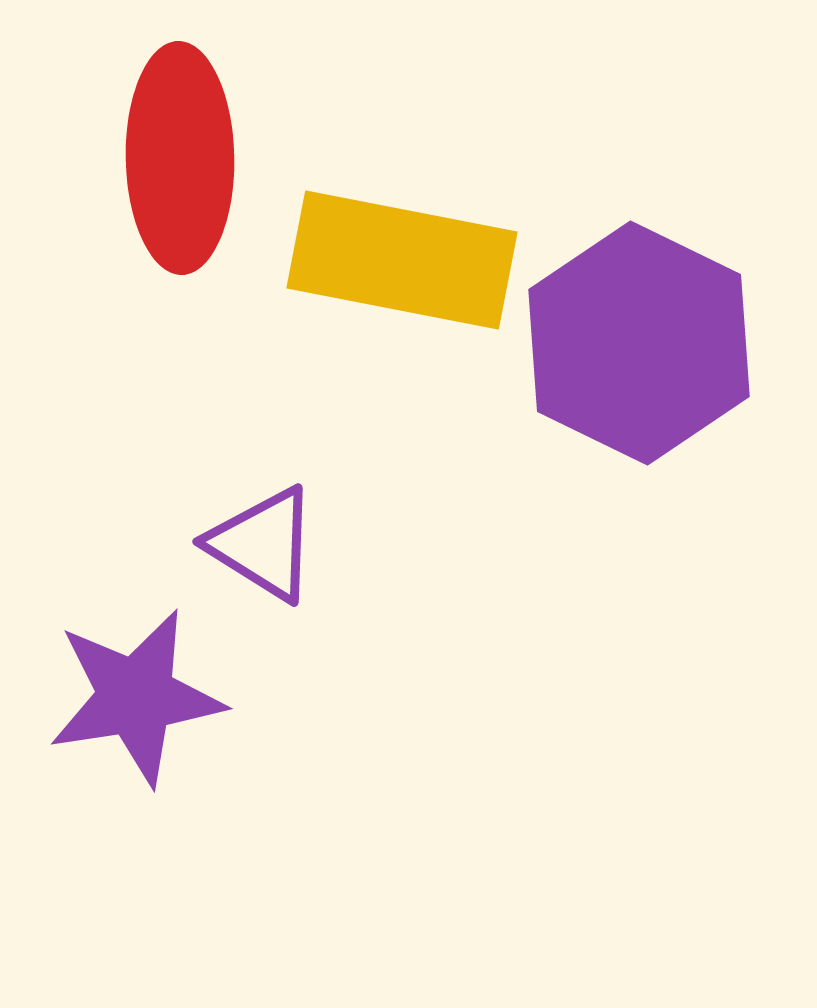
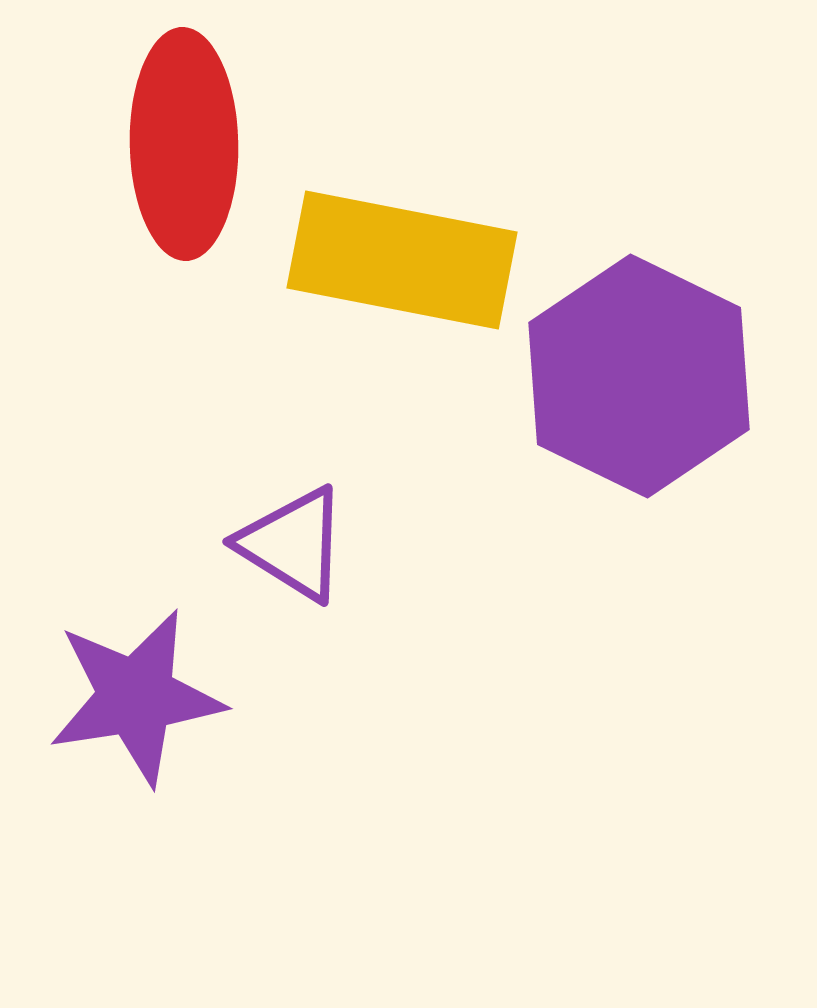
red ellipse: moved 4 px right, 14 px up
purple hexagon: moved 33 px down
purple triangle: moved 30 px right
